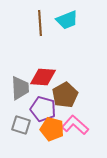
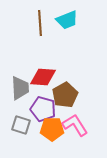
pink L-shape: rotated 16 degrees clockwise
orange pentagon: rotated 15 degrees counterclockwise
